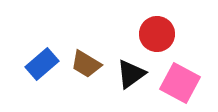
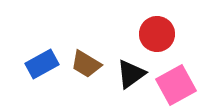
blue rectangle: rotated 12 degrees clockwise
pink square: moved 4 px left, 2 px down; rotated 33 degrees clockwise
